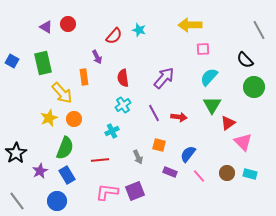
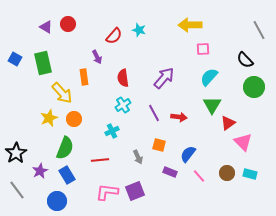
blue square at (12, 61): moved 3 px right, 2 px up
gray line at (17, 201): moved 11 px up
